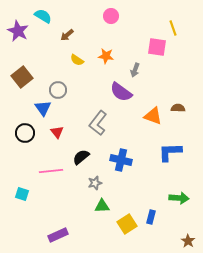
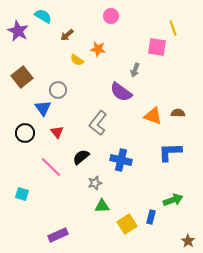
orange star: moved 8 px left, 7 px up
brown semicircle: moved 5 px down
pink line: moved 4 px up; rotated 50 degrees clockwise
green arrow: moved 6 px left, 2 px down; rotated 24 degrees counterclockwise
